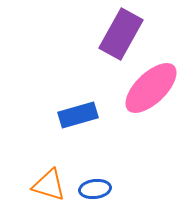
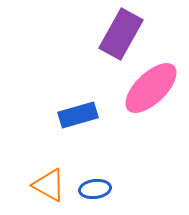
orange triangle: rotated 12 degrees clockwise
